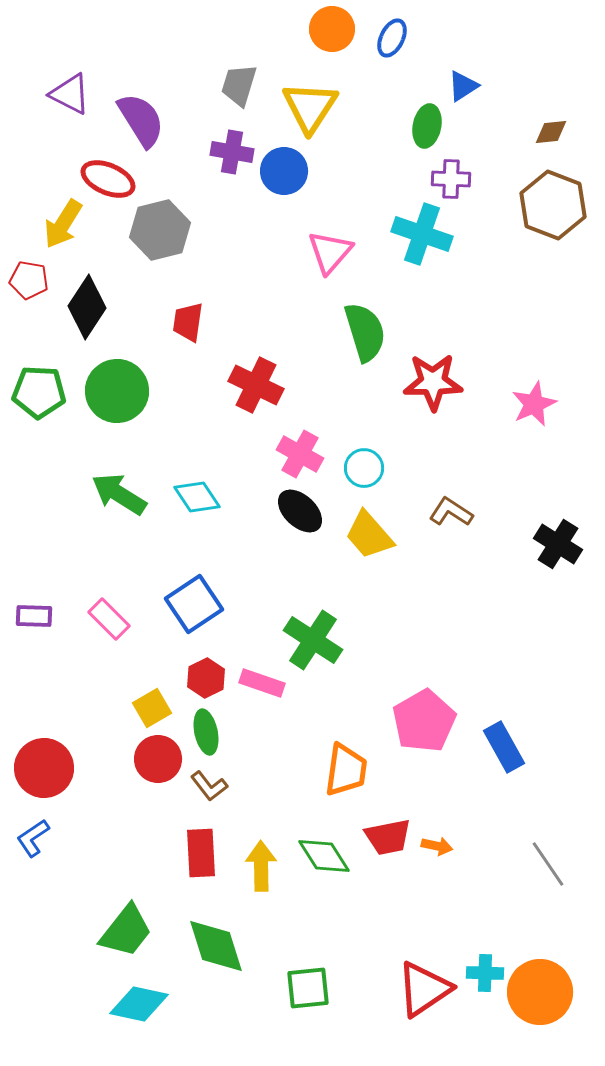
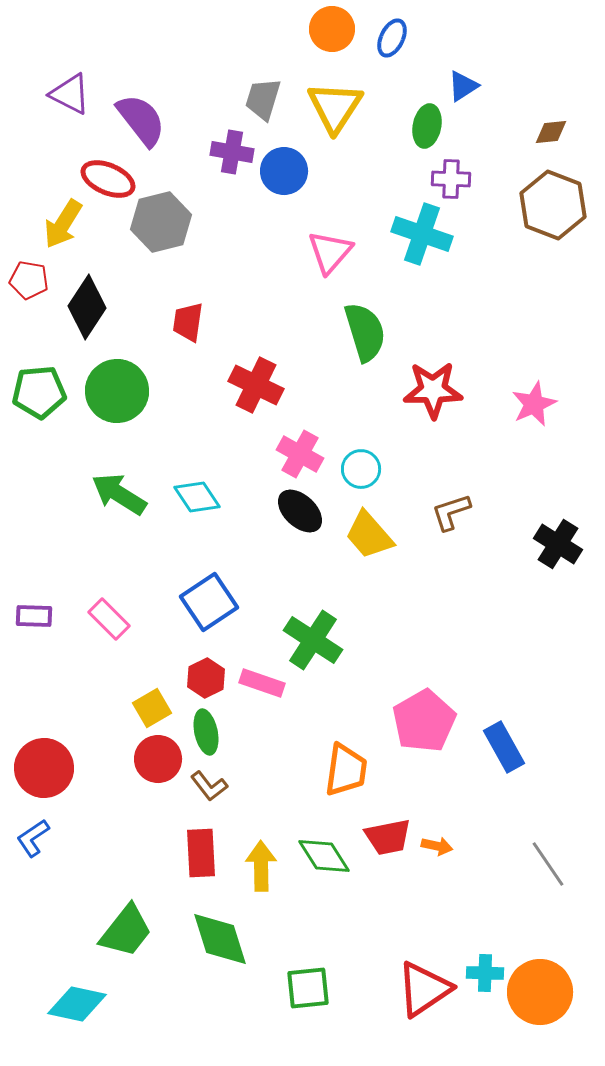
gray trapezoid at (239, 85): moved 24 px right, 14 px down
yellow triangle at (310, 107): moved 25 px right
purple semicircle at (141, 120): rotated 6 degrees counterclockwise
gray hexagon at (160, 230): moved 1 px right, 8 px up
red star at (433, 382): moved 8 px down
green pentagon at (39, 392): rotated 8 degrees counterclockwise
cyan circle at (364, 468): moved 3 px left, 1 px down
brown L-shape at (451, 512): rotated 51 degrees counterclockwise
blue square at (194, 604): moved 15 px right, 2 px up
green diamond at (216, 946): moved 4 px right, 7 px up
cyan diamond at (139, 1004): moved 62 px left
